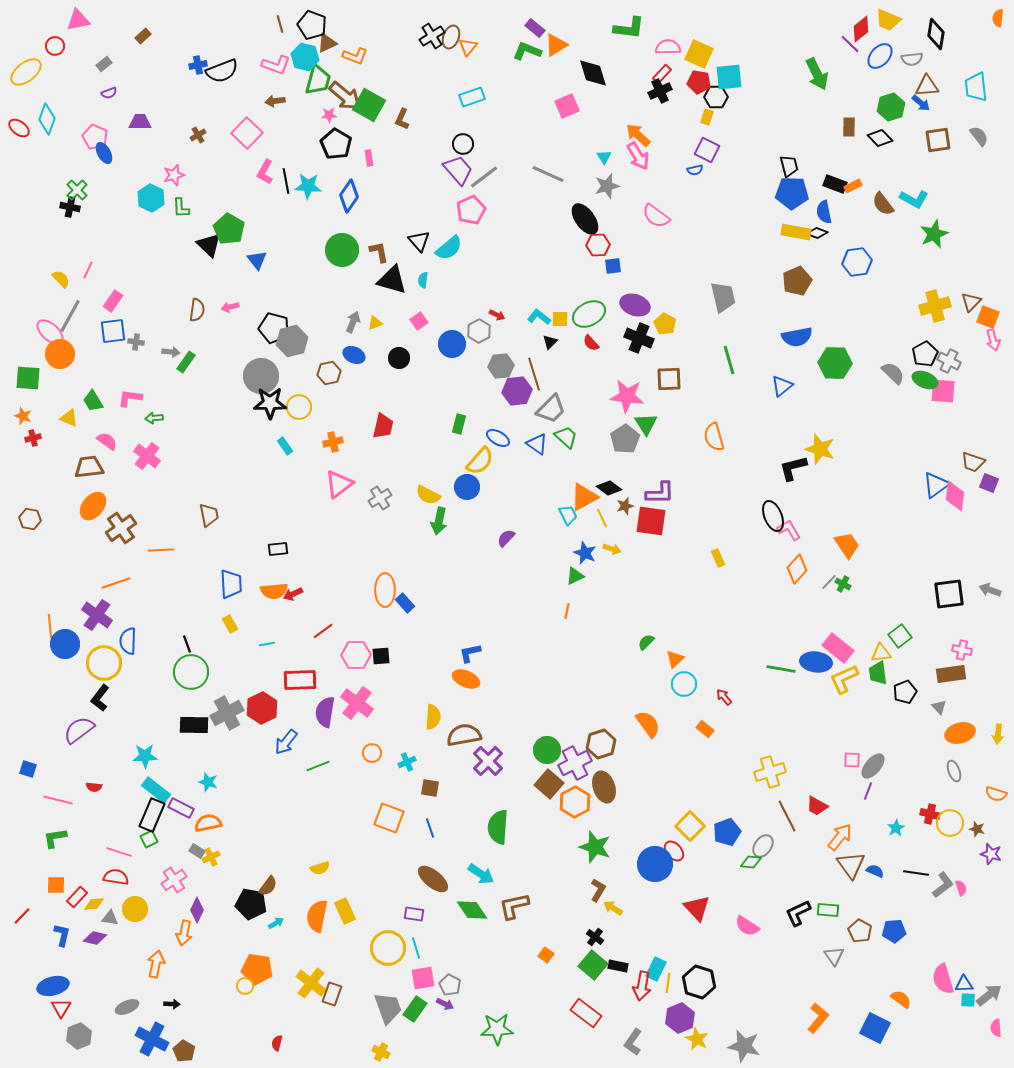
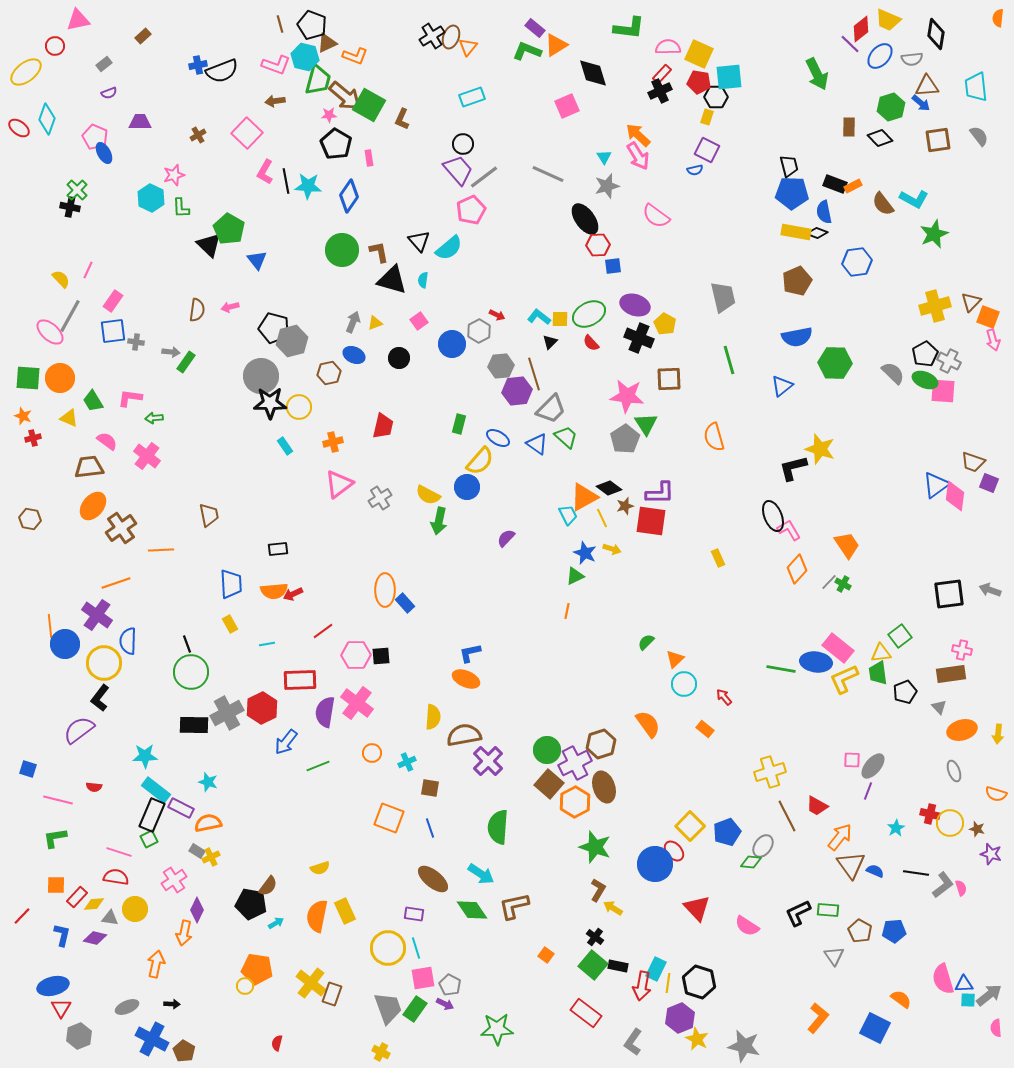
orange circle at (60, 354): moved 24 px down
orange ellipse at (960, 733): moved 2 px right, 3 px up
